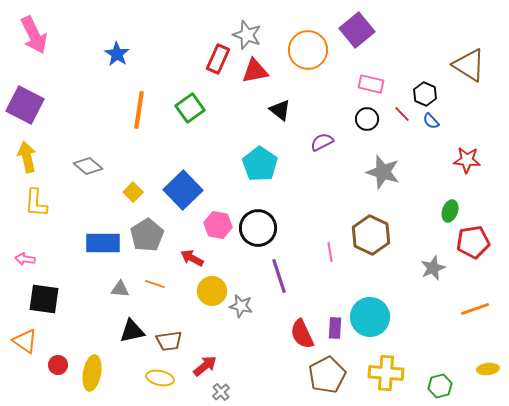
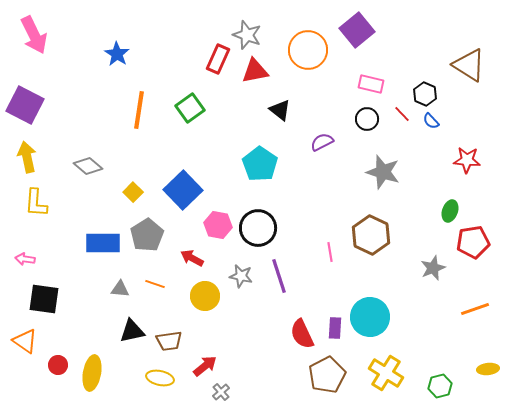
yellow circle at (212, 291): moved 7 px left, 5 px down
gray star at (241, 306): moved 30 px up
yellow cross at (386, 373): rotated 28 degrees clockwise
